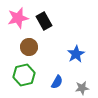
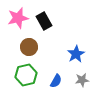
green hexagon: moved 2 px right
blue semicircle: moved 1 px left, 1 px up
gray star: moved 8 px up
